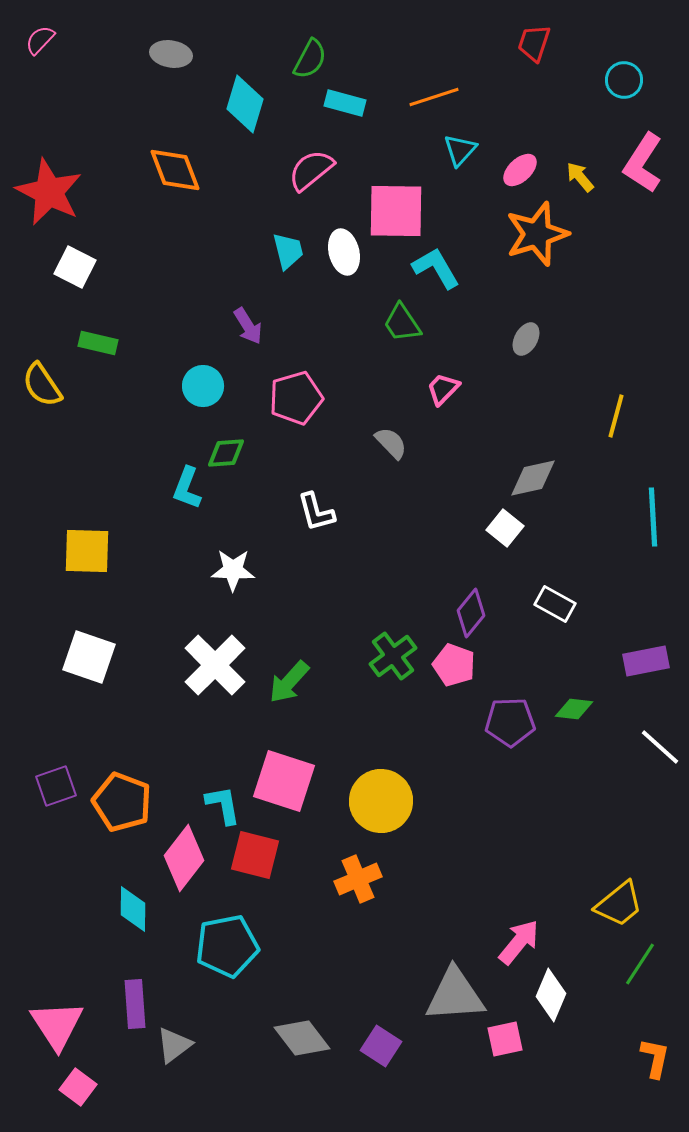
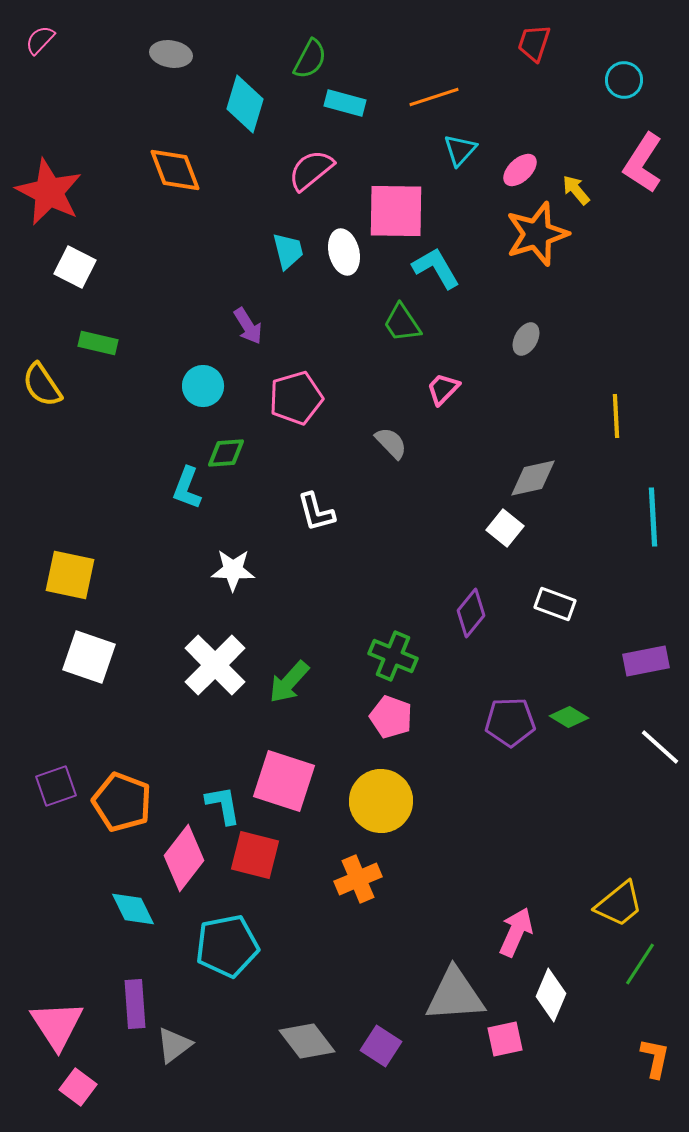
yellow arrow at (580, 177): moved 4 px left, 13 px down
yellow line at (616, 416): rotated 18 degrees counterclockwise
yellow square at (87, 551): moved 17 px left, 24 px down; rotated 10 degrees clockwise
white rectangle at (555, 604): rotated 9 degrees counterclockwise
green cross at (393, 656): rotated 30 degrees counterclockwise
pink pentagon at (454, 665): moved 63 px left, 52 px down
green diamond at (574, 709): moved 5 px left, 8 px down; rotated 24 degrees clockwise
cyan diamond at (133, 909): rotated 27 degrees counterclockwise
pink arrow at (519, 942): moved 3 px left, 10 px up; rotated 15 degrees counterclockwise
gray diamond at (302, 1038): moved 5 px right, 3 px down
